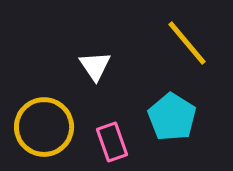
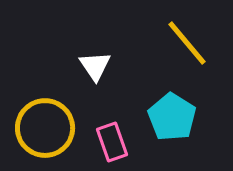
yellow circle: moved 1 px right, 1 px down
